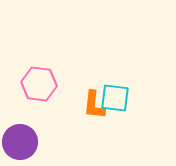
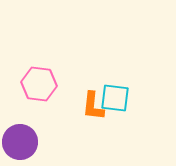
orange L-shape: moved 1 px left, 1 px down
